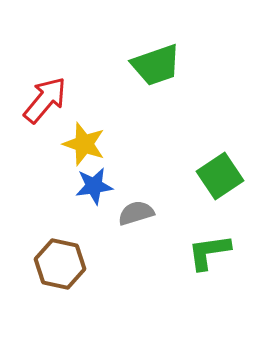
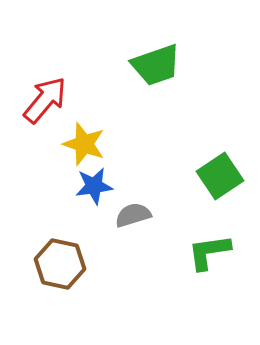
gray semicircle: moved 3 px left, 2 px down
